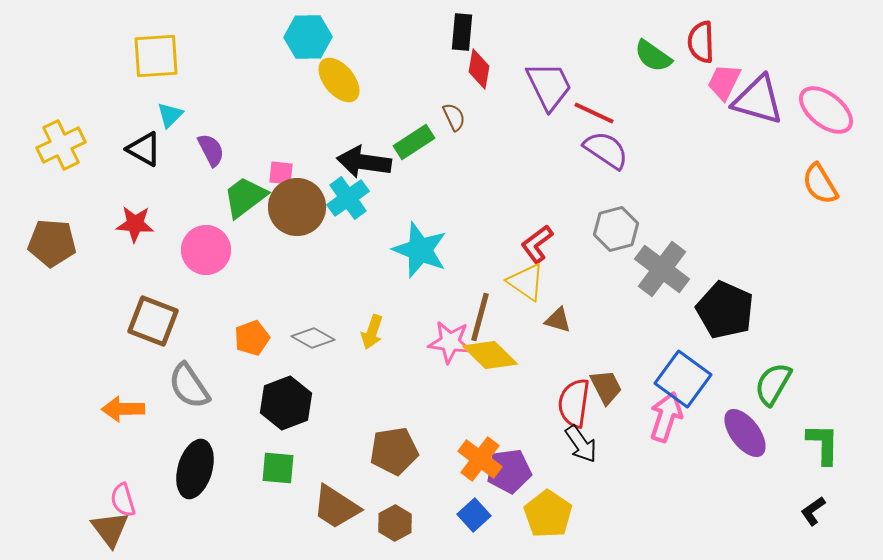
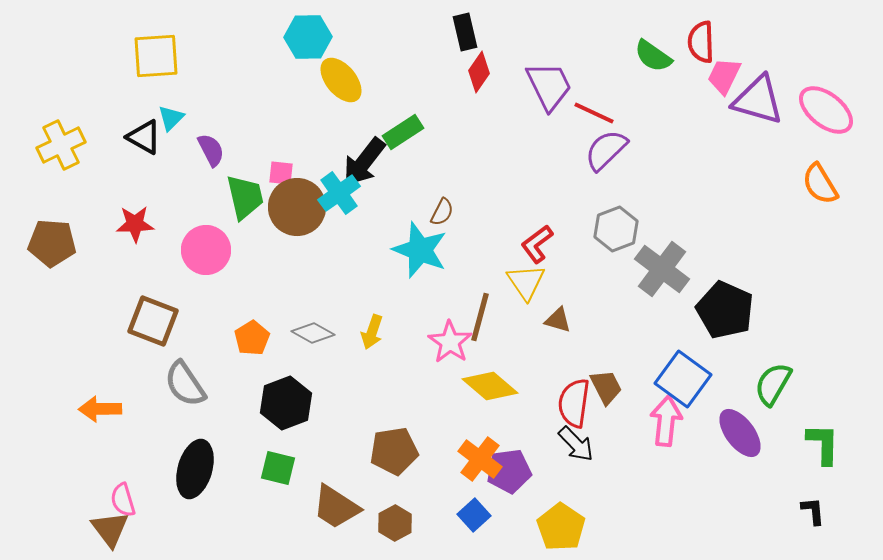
black rectangle at (462, 32): moved 3 px right; rotated 18 degrees counterclockwise
red diamond at (479, 69): moved 3 px down; rotated 24 degrees clockwise
yellow ellipse at (339, 80): moved 2 px right
pink trapezoid at (724, 82): moved 6 px up
cyan triangle at (170, 115): moved 1 px right, 3 px down
brown semicircle at (454, 117): moved 12 px left, 95 px down; rotated 52 degrees clockwise
green rectangle at (414, 142): moved 11 px left, 10 px up
black triangle at (144, 149): moved 12 px up
purple semicircle at (606, 150): rotated 78 degrees counterclockwise
black arrow at (364, 162): rotated 60 degrees counterclockwise
green trapezoid at (245, 197): rotated 114 degrees clockwise
cyan cross at (348, 198): moved 9 px left, 5 px up
red star at (135, 224): rotated 6 degrees counterclockwise
gray hexagon at (616, 229): rotated 6 degrees counterclockwise
yellow triangle at (526, 282): rotated 21 degrees clockwise
orange pentagon at (252, 338): rotated 12 degrees counterclockwise
gray diamond at (313, 338): moved 5 px up
pink star at (450, 342): rotated 27 degrees clockwise
yellow diamond at (490, 355): moved 31 px down; rotated 4 degrees counterclockwise
gray semicircle at (189, 386): moved 4 px left, 2 px up
orange arrow at (123, 409): moved 23 px left
pink arrow at (666, 417): moved 4 px down; rotated 12 degrees counterclockwise
purple ellipse at (745, 433): moved 5 px left
black arrow at (581, 444): moved 5 px left; rotated 9 degrees counterclockwise
green square at (278, 468): rotated 9 degrees clockwise
black L-shape at (813, 511): rotated 120 degrees clockwise
yellow pentagon at (548, 514): moved 13 px right, 13 px down
